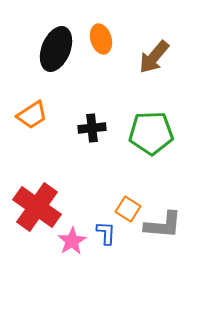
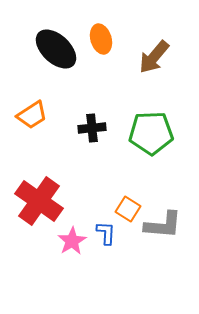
black ellipse: rotated 69 degrees counterclockwise
red cross: moved 2 px right, 6 px up
